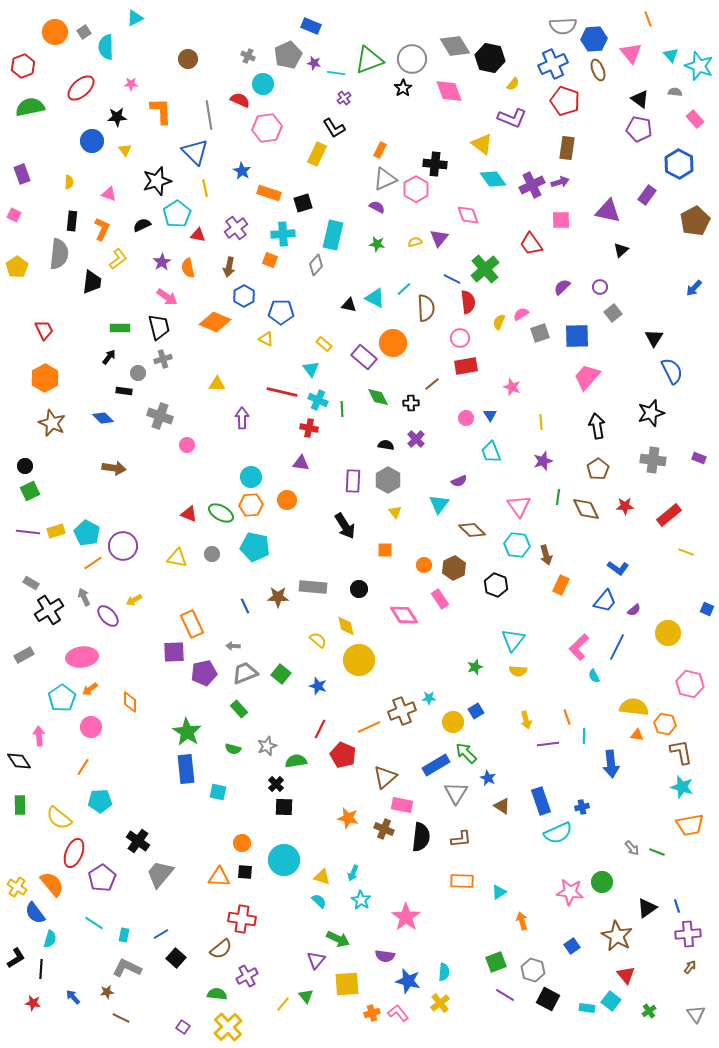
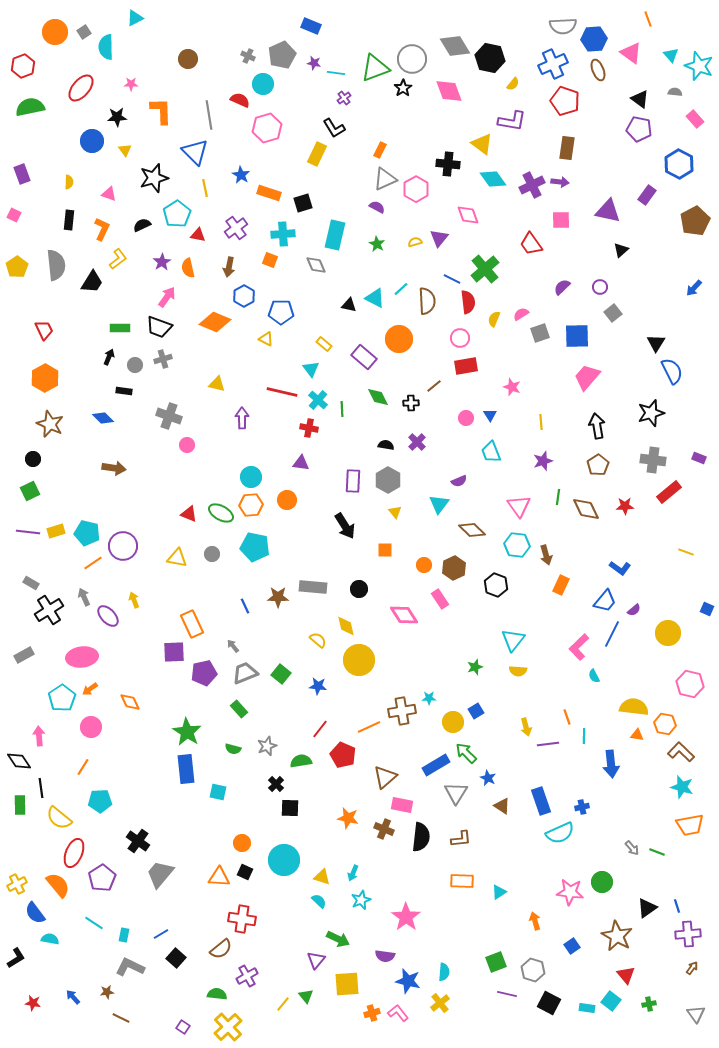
pink triangle at (631, 53): rotated 15 degrees counterclockwise
gray pentagon at (288, 55): moved 6 px left
green triangle at (369, 60): moved 6 px right, 8 px down
red ellipse at (81, 88): rotated 8 degrees counterclockwise
purple L-shape at (512, 118): moved 3 px down; rotated 12 degrees counterclockwise
pink hexagon at (267, 128): rotated 8 degrees counterclockwise
black cross at (435, 164): moved 13 px right
blue star at (242, 171): moved 1 px left, 4 px down
black star at (157, 181): moved 3 px left, 3 px up
purple arrow at (560, 182): rotated 24 degrees clockwise
black rectangle at (72, 221): moved 3 px left, 1 px up
cyan rectangle at (333, 235): moved 2 px right
green star at (377, 244): rotated 21 degrees clockwise
gray semicircle at (59, 254): moved 3 px left, 11 px down; rotated 12 degrees counterclockwise
gray diamond at (316, 265): rotated 65 degrees counterclockwise
black trapezoid at (92, 282): rotated 25 degrees clockwise
cyan line at (404, 289): moved 3 px left
pink arrow at (167, 297): rotated 90 degrees counterclockwise
brown semicircle at (426, 308): moved 1 px right, 7 px up
yellow semicircle at (499, 322): moved 5 px left, 3 px up
black trapezoid at (159, 327): rotated 124 degrees clockwise
black triangle at (654, 338): moved 2 px right, 5 px down
orange circle at (393, 343): moved 6 px right, 4 px up
black arrow at (109, 357): rotated 14 degrees counterclockwise
gray circle at (138, 373): moved 3 px left, 8 px up
yellow triangle at (217, 384): rotated 12 degrees clockwise
brown line at (432, 384): moved 2 px right, 2 px down
cyan cross at (318, 400): rotated 18 degrees clockwise
gray cross at (160, 416): moved 9 px right
brown star at (52, 423): moved 2 px left, 1 px down
purple cross at (416, 439): moved 1 px right, 3 px down
black circle at (25, 466): moved 8 px right, 7 px up
brown pentagon at (598, 469): moved 4 px up
red rectangle at (669, 515): moved 23 px up
cyan pentagon at (87, 533): rotated 15 degrees counterclockwise
blue L-shape at (618, 568): moved 2 px right
yellow arrow at (134, 600): rotated 98 degrees clockwise
gray arrow at (233, 646): rotated 48 degrees clockwise
blue line at (617, 647): moved 5 px left, 13 px up
blue star at (318, 686): rotated 12 degrees counterclockwise
orange diamond at (130, 702): rotated 25 degrees counterclockwise
brown cross at (402, 711): rotated 12 degrees clockwise
yellow arrow at (526, 720): moved 7 px down
red line at (320, 729): rotated 12 degrees clockwise
brown L-shape at (681, 752): rotated 36 degrees counterclockwise
green semicircle at (296, 761): moved 5 px right
black square at (284, 807): moved 6 px right, 1 px down
cyan semicircle at (558, 833): moved 2 px right
black square at (245, 872): rotated 21 degrees clockwise
orange semicircle at (52, 884): moved 6 px right, 1 px down
yellow cross at (17, 887): moved 3 px up; rotated 30 degrees clockwise
cyan star at (361, 900): rotated 18 degrees clockwise
orange arrow at (522, 921): moved 13 px right
cyan semicircle at (50, 939): rotated 96 degrees counterclockwise
brown arrow at (690, 967): moved 2 px right, 1 px down
gray L-shape at (127, 968): moved 3 px right, 1 px up
black line at (41, 969): moved 181 px up; rotated 12 degrees counterclockwise
purple line at (505, 995): moved 2 px right, 1 px up; rotated 18 degrees counterclockwise
black square at (548, 999): moved 1 px right, 4 px down
green cross at (649, 1011): moved 7 px up; rotated 24 degrees clockwise
